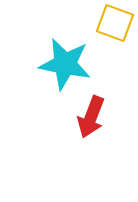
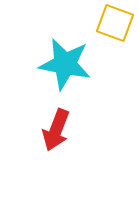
red arrow: moved 35 px left, 13 px down
